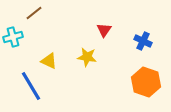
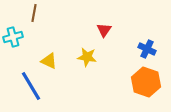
brown line: rotated 42 degrees counterclockwise
blue cross: moved 4 px right, 8 px down
